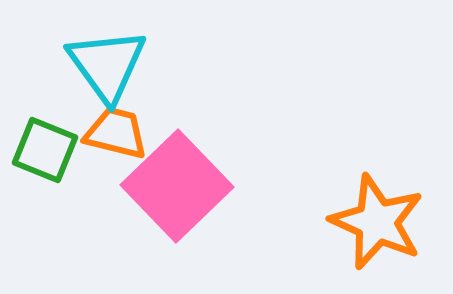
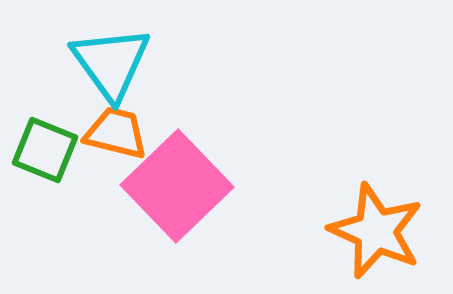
cyan triangle: moved 4 px right, 2 px up
orange star: moved 1 px left, 9 px down
